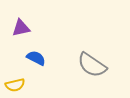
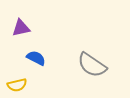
yellow semicircle: moved 2 px right
